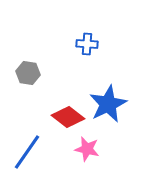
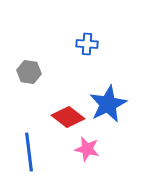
gray hexagon: moved 1 px right, 1 px up
blue line: moved 2 px right; rotated 42 degrees counterclockwise
